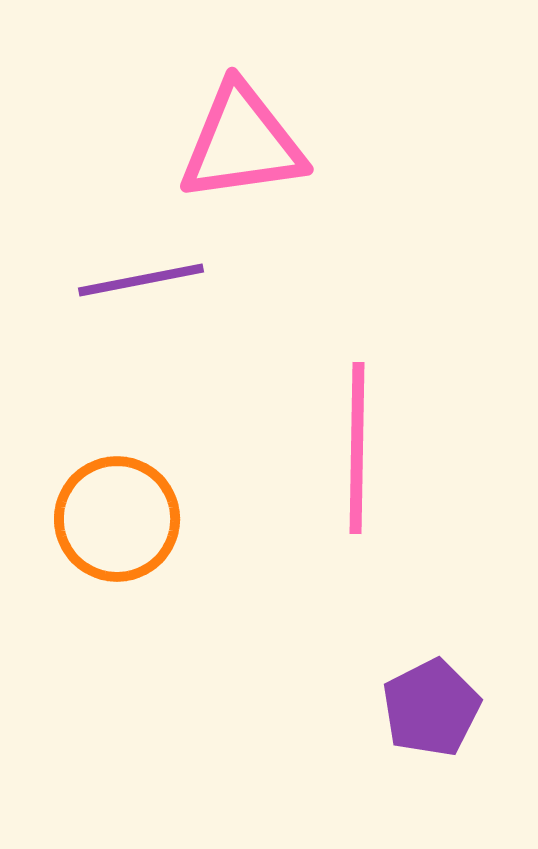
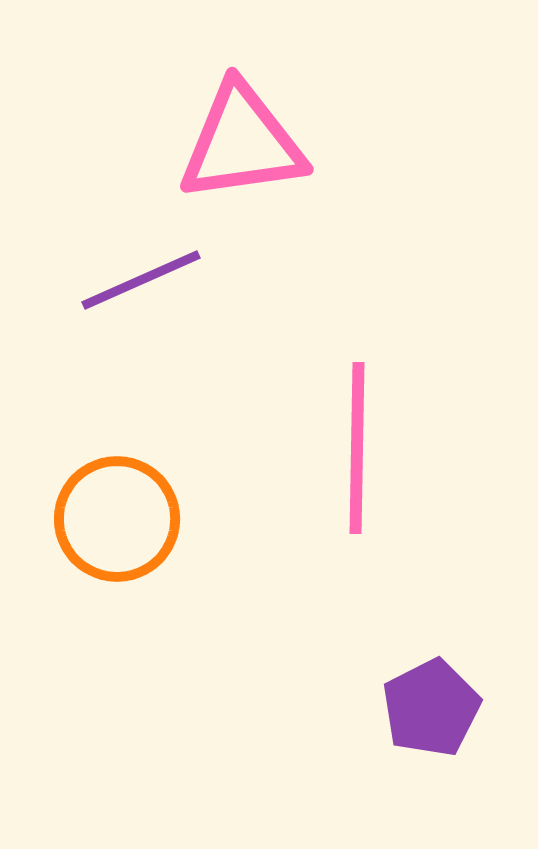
purple line: rotated 13 degrees counterclockwise
